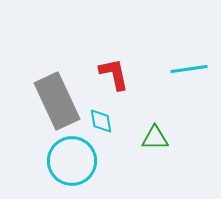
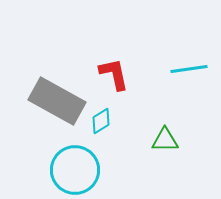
gray rectangle: rotated 36 degrees counterclockwise
cyan diamond: rotated 68 degrees clockwise
green triangle: moved 10 px right, 2 px down
cyan circle: moved 3 px right, 9 px down
